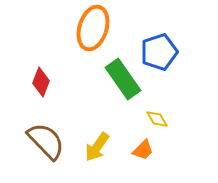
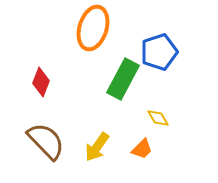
green rectangle: rotated 63 degrees clockwise
yellow diamond: moved 1 px right, 1 px up
orange trapezoid: moved 1 px left, 1 px up
